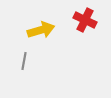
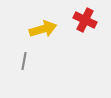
yellow arrow: moved 2 px right, 1 px up
